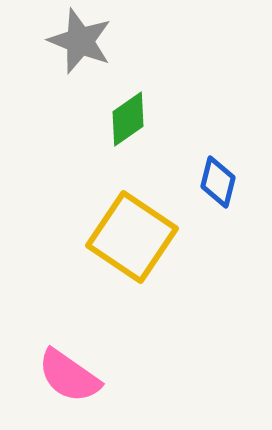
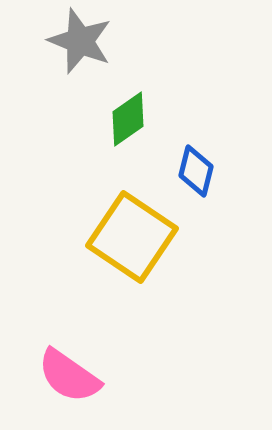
blue diamond: moved 22 px left, 11 px up
